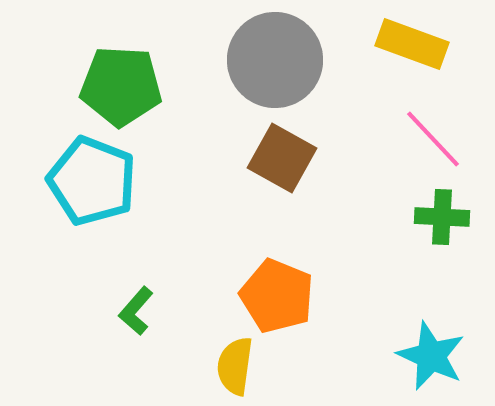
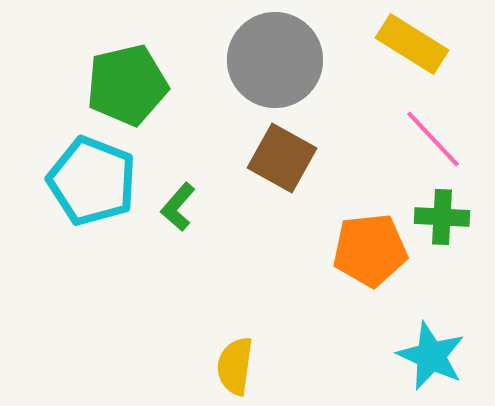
yellow rectangle: rotated 12 degrees clockwise
green pentagon: moved 6 px right, 1 px up; rotated 16 degrees counterclockwise
orange pentagon: moved 93 px right, 46 px up; rotated 28 degrees counterclockwise
green L-shape: moved 42 px right, 104 px up
